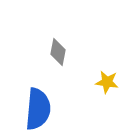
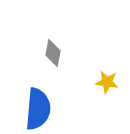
gray diamond: moved 5 px left, 1 px down
